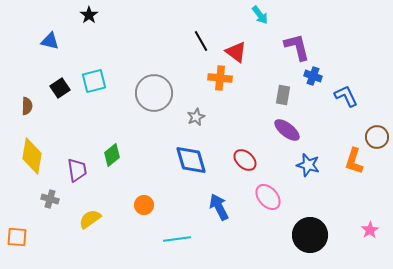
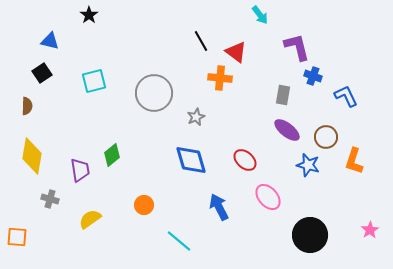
black square: moved 18 px left, 15 px up
brown circle: moved 51 px left
purple trapezoid: moved 3 px right
cyan line: moved 2 px right, 2 px down; rotated 48 degrees clockwise
